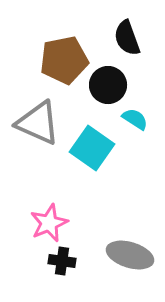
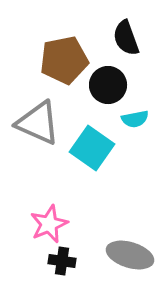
black semicircle: moved 1 px left
cyan semicircle: rotated 136 degrees clockwise
pink star: moved 1 px down
